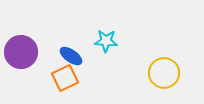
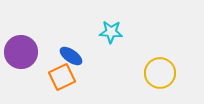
cyan star: moved 5 px right, 9 px up
yellow circle: moved 4 px left
orange square: moved 3 px left, 1 px up
